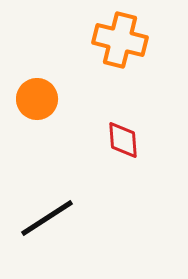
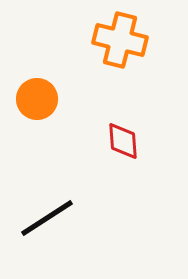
red diamond: moved 1 px down
